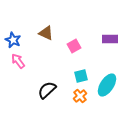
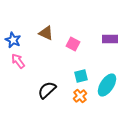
pink square: moved 1 px left, 2 px up; rotated 32 degrees counterclockwise
